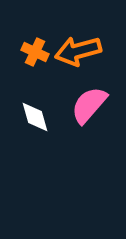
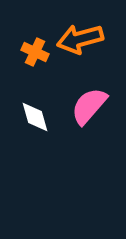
orange arrow: moved 2 px right, 12 px up
pink semicircle: moved 1 px down
